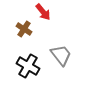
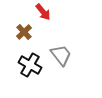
brown cross: moved 3 px down; rotated 14 degrees clockwise
black cross: moved 2 px right, 1 px up
